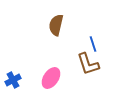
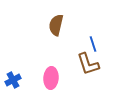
pink ellipse: rotated 30 degrees counterclockwise
